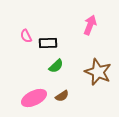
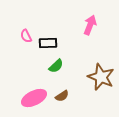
brown star: moved 3 px right, 5 px down
